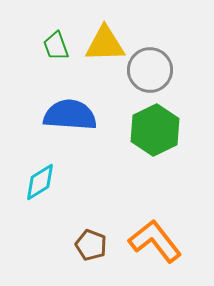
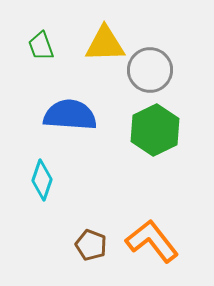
green trapezoid: moved 15 px left
cyan diamond: moved 2 px right, 2 px up; rotated 39 degrees counterclockwise
orange L-shape: moved 3 px left
